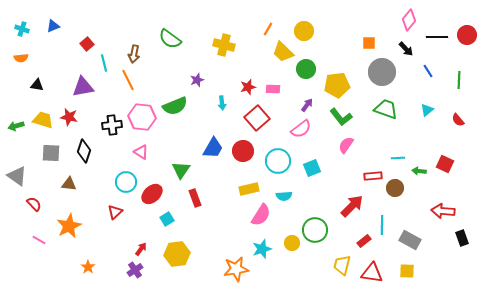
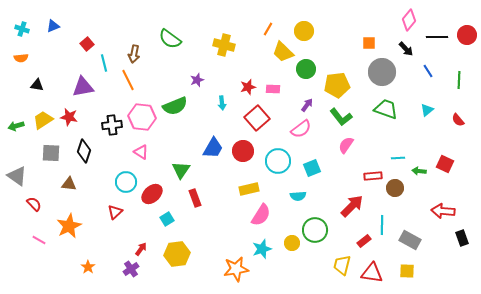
yellow trapezoid at (43, 120): rotated 50 degrees counterclockwise
cyan semicircle at (284, 196): moved 14 px right
purple cross at (135, 270): moved 4 px left, 1 px up
